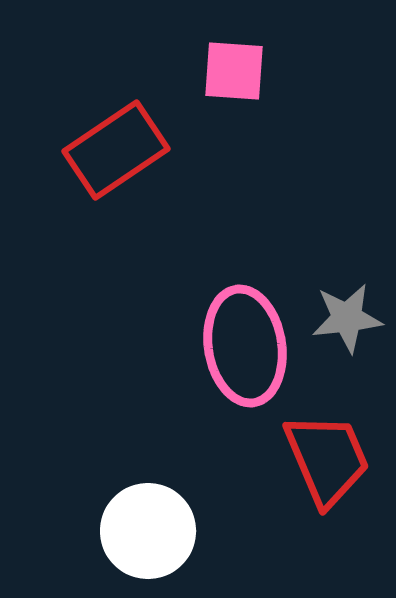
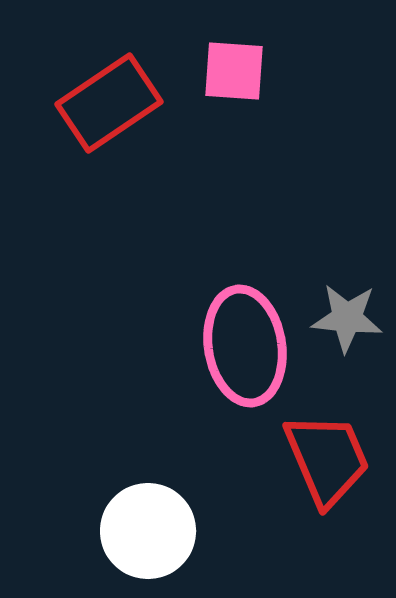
red rectangle: moved 7 px left, 47 px up
gray star: rotated 12 degrees clockwise
